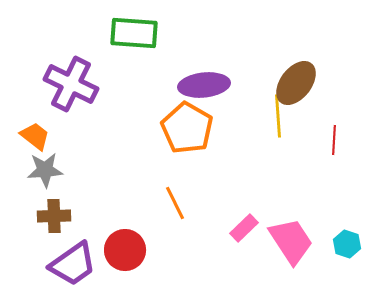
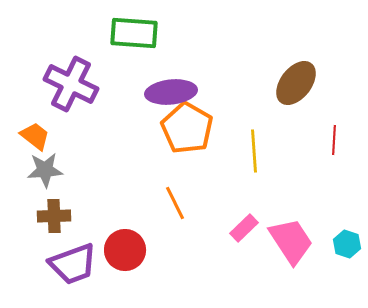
purple ellipse: moved 33 px left, 7 px down
yellow line: moved 24 px left, 35 px down
purple trapezoid: rotated 15 degrees clockwise
